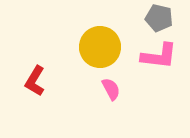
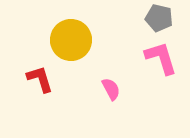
yellow circle: moved 29 px left, 7 px up
pink L-shape: moved 2 px right, 2 px down; rotated 114 degrees counterclockwise
red L-shape: moved 5 px right, 2 px up; rotated 132 degrees clockwise
